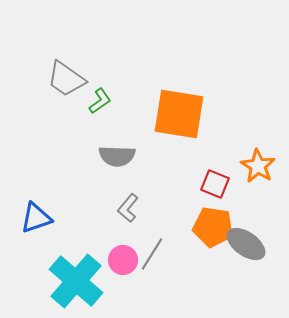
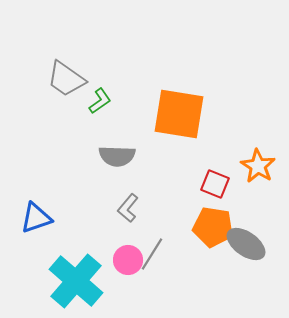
pink circle: moved 5 px right
